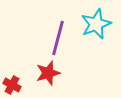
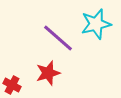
cyan star: rotated 8 degrees clockwise
purple line: rotated 64 degrees counterclockwise
